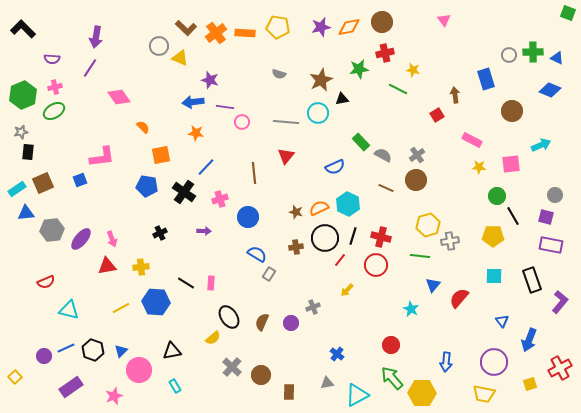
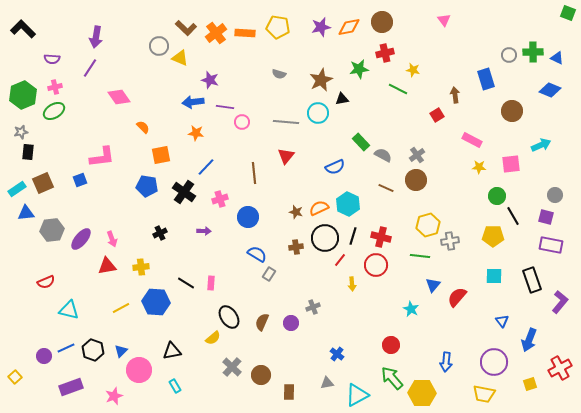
yellow arrow at (347, 290): moved 5 px right, 6 px up; rotated 48 degrees counterclockwise
red semicircle at (459, 298): moved 2 px left, 1 px up
purple rectangle at (71, 387): rotated 15 degrees clockwise
